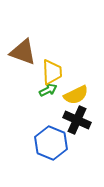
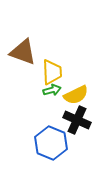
green arrow: moved 4 px right; rotated 12 degrees clockwise
